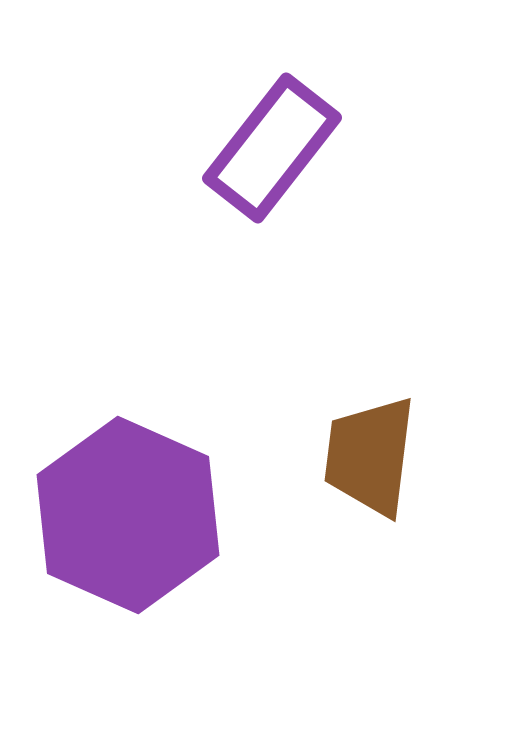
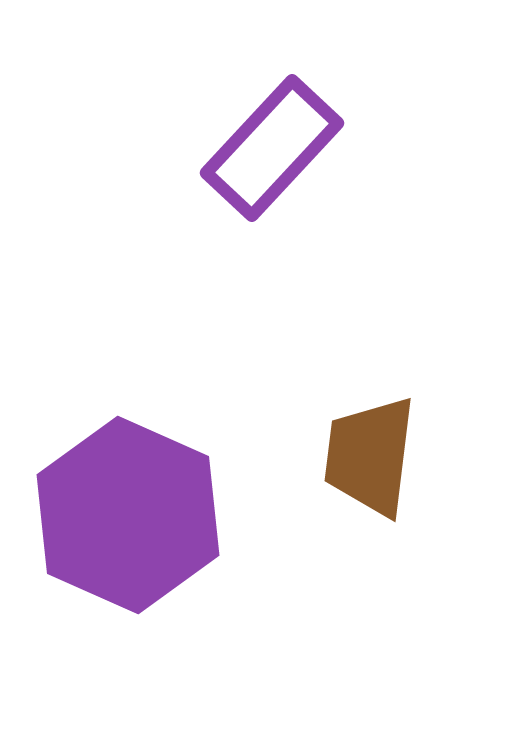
purple rectangle: rotated 5 degrees clockwise
